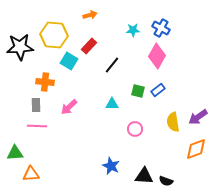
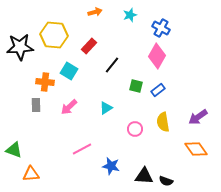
orange arrow: moved 5 px right, 3 px up
cyan star: moved 3 px left, 15 px up; rotated 16 degrees counterclockwise
cyan square: moved 10 px down
green square: moved 2 px left, 5 px up
cyan triangle: moved 6 px left, 4 px down; rotated 32 degrees counterclockwise
yellow semicircle: moved 10 px left
pink line: moved 45 px right, 23 px down; rotated 30 degrees counterclockwise
orange diamond: rotated 75 degrees clockwise
green triangle: moved 1 px left, 3 px up; rotated 24 degrees clockwise
blue star: rotated 12 degrees counterclockwise
